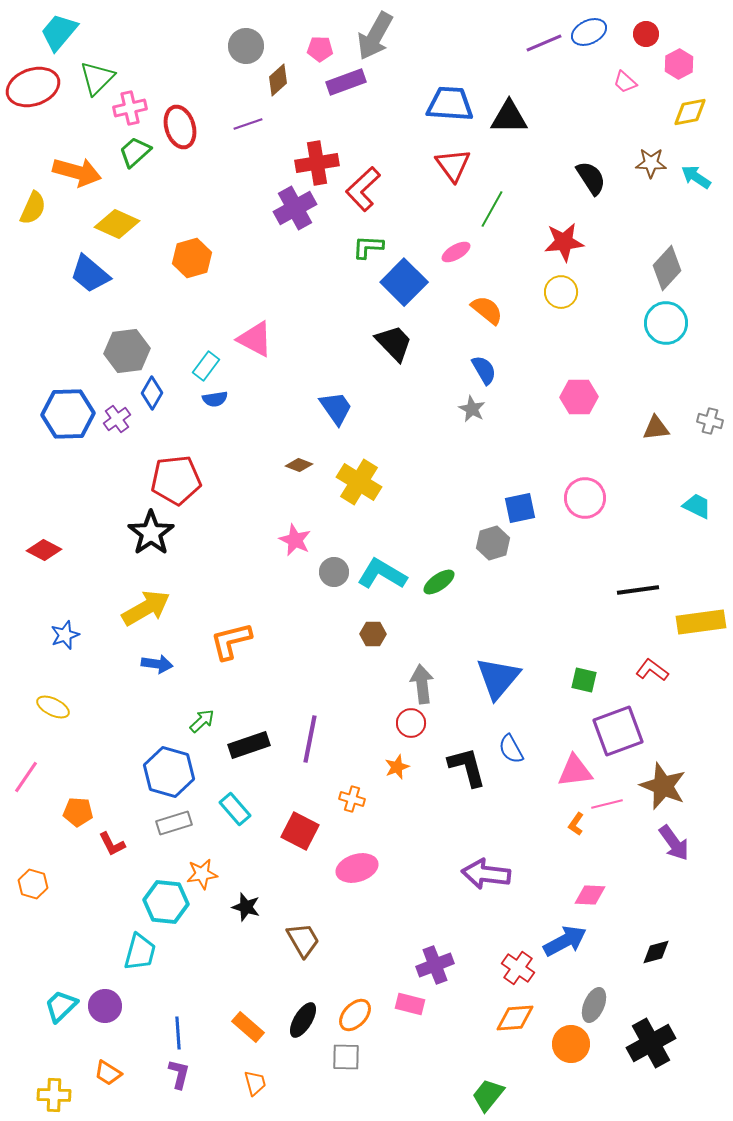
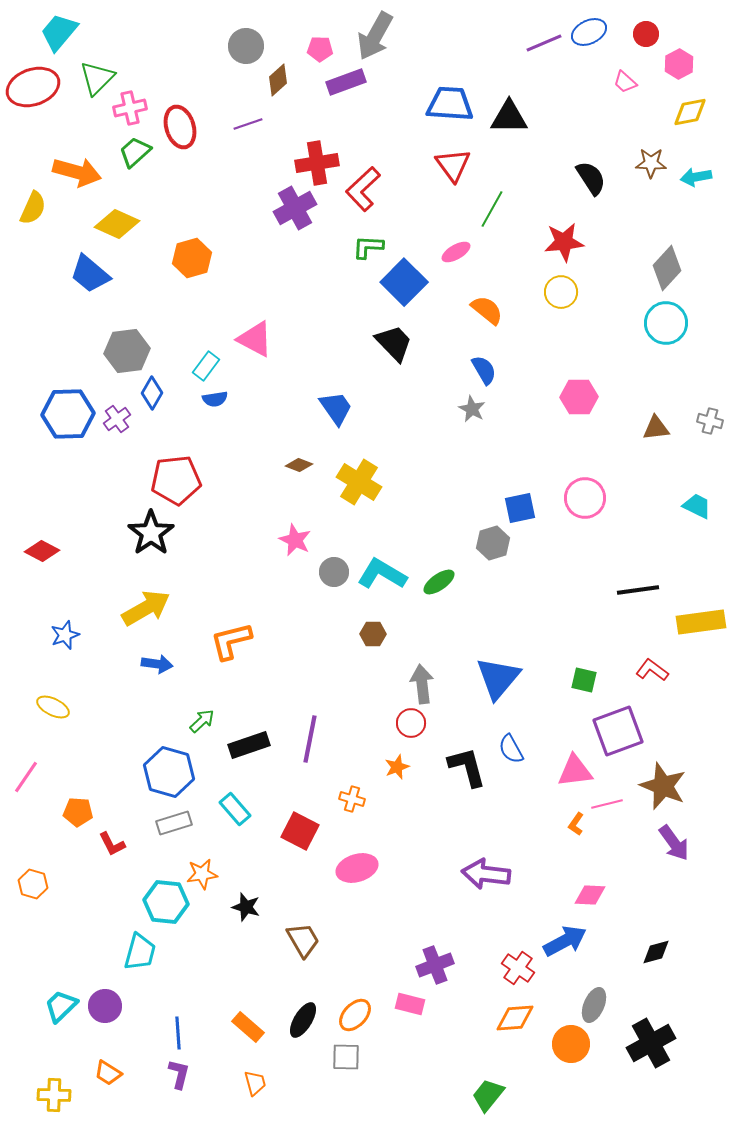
cyan arrow at (696, 177): rotated 44 degrees counterclockwise
red diamond at (44, 550): moved 2 px left, 1 px down
